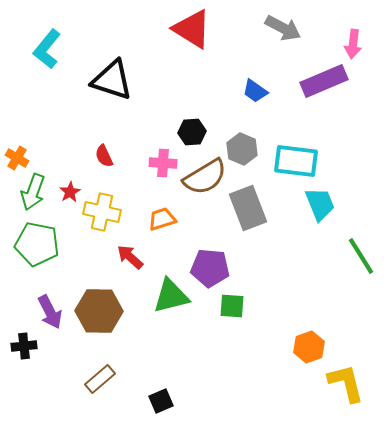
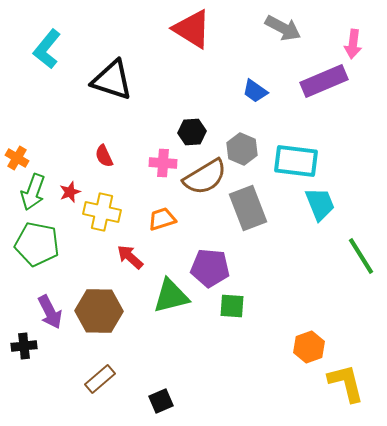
red star: rotated 10 degrees clockwise
